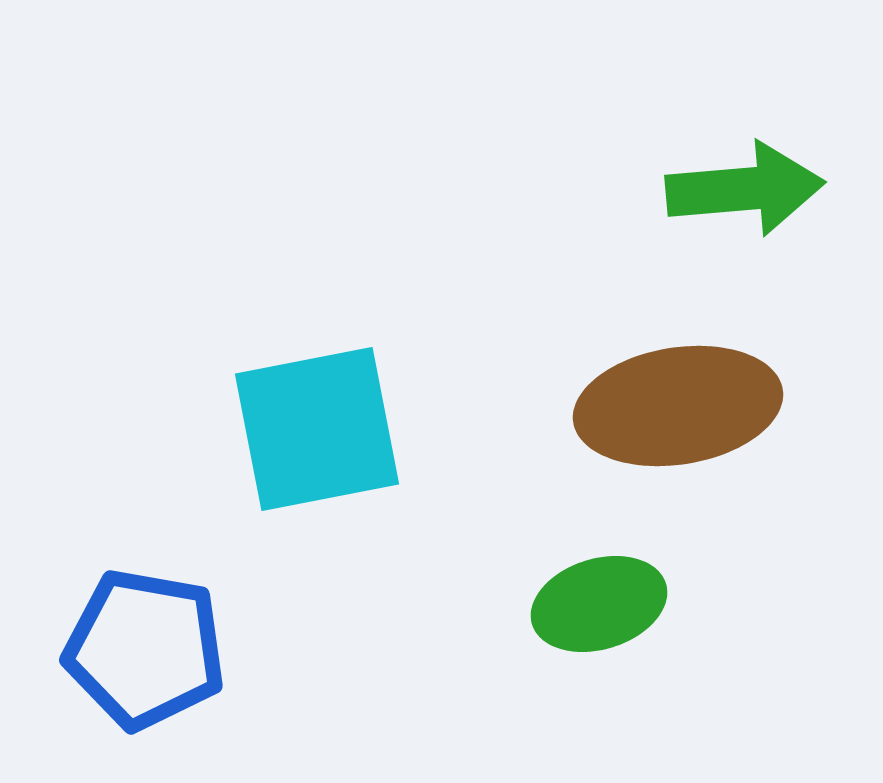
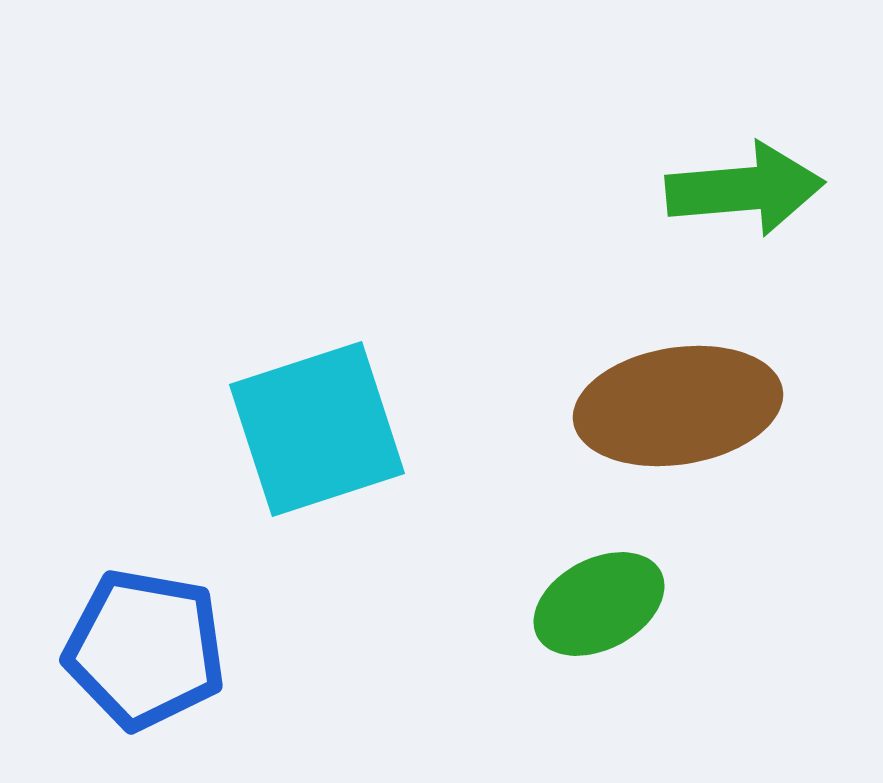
cyan square: rotated 7 degrees counterclockwise
green ellipse: rotated 11 degrees counterclockwise
